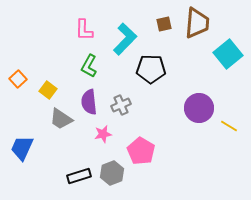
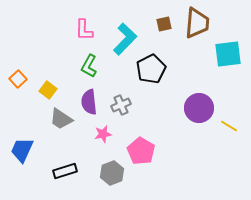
cyan square: rotated 32 degrees clockwise
black pentagon: rotated 28 degrees counterclockwise
blue trapezoid: moved 2 px down
black rectangle: moved 14 px left, 5 px up
